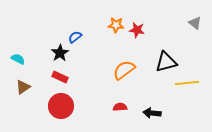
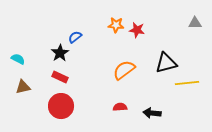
gray triangle: rotated 40 degrees counterclockwise
black triangle: moved 1 px down
brown triangle: rotated 21 degrees clockwise
